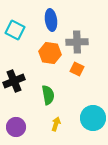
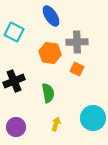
blue ellipse: moved 4 px up; rotated 25 degrees counterclockwise
cyan square: moved 1 px left, 2 px down
green semicircle: moved 2 px up
